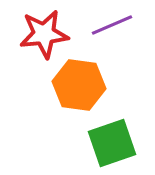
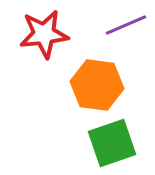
purple line: moved 14 px right
orange hexagon: moved 18 px right
